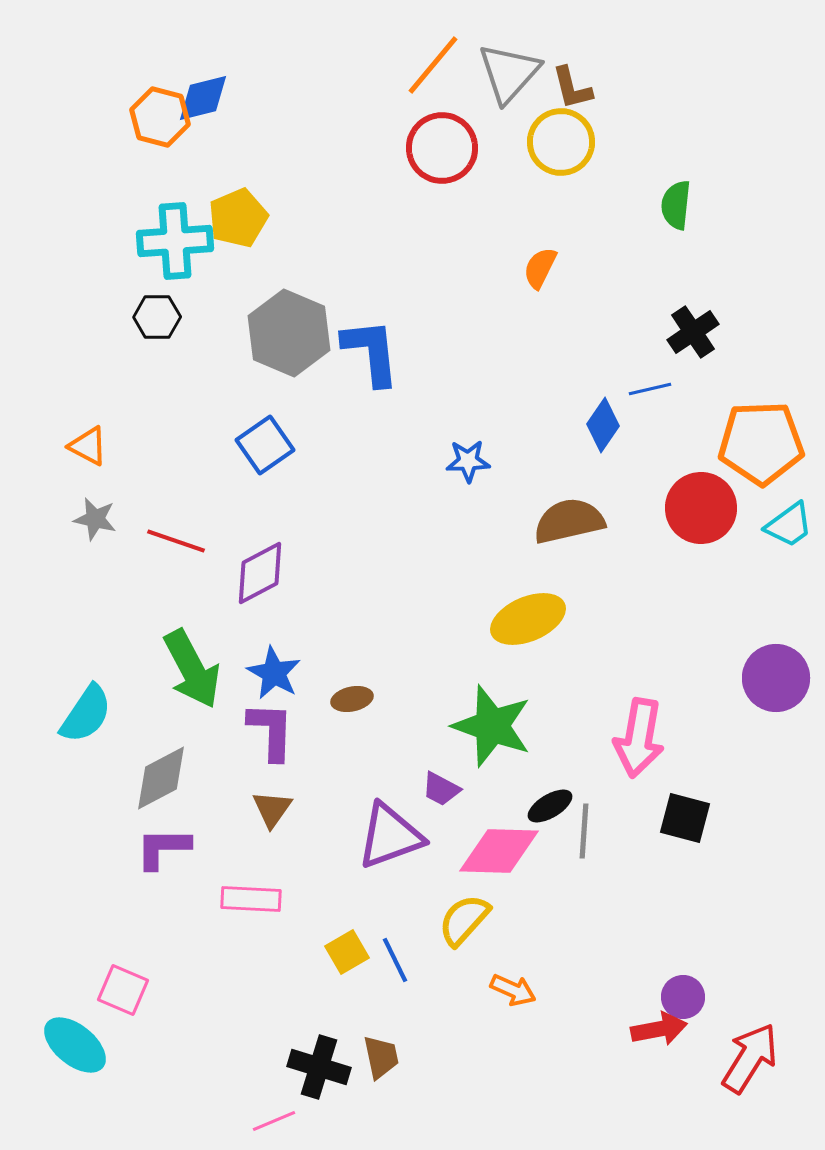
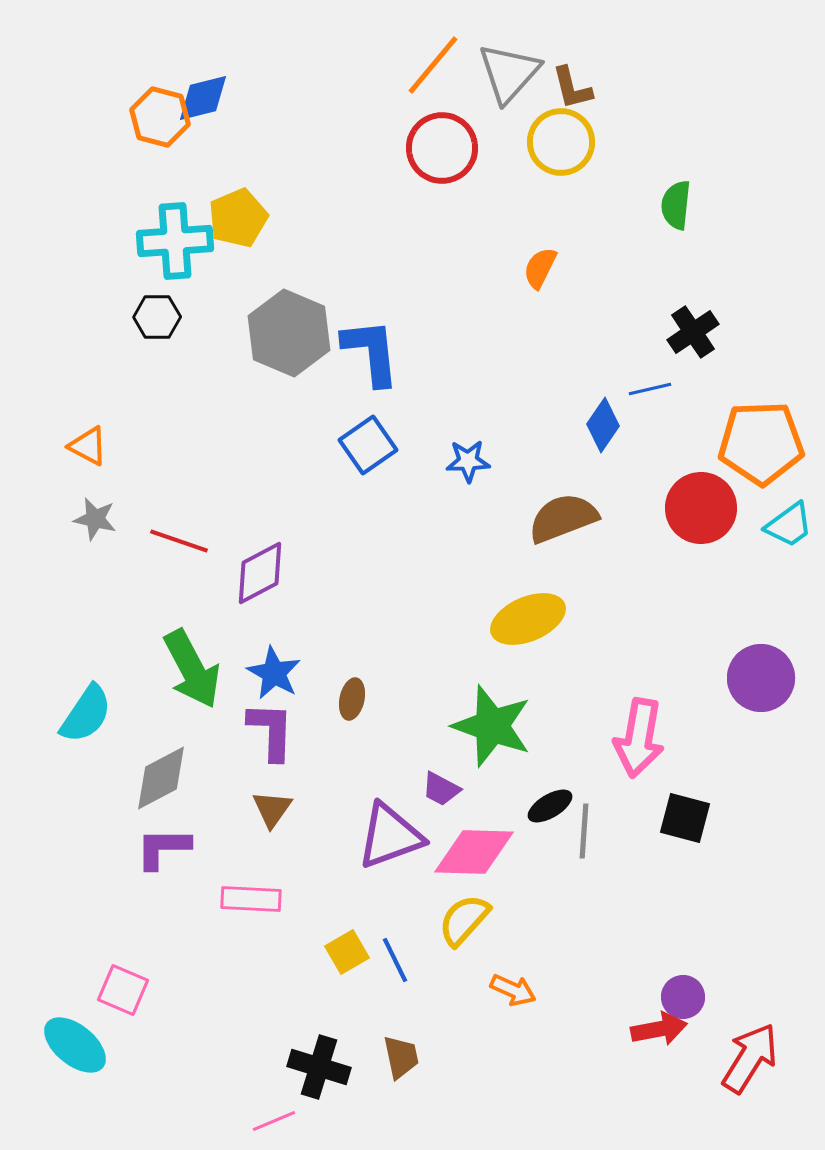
blue square at (265, 445): moved 103 px right
brown semicircle at (569, 521): moved 6 px left, 3 px up; rotated 8 degrees counterclockwise
red line at (176, 541): moved 3 px right
purple circle at (776, 678): moved 15 px left
brown ellipse at (352, 699): rotated 66 degrees counterclockwise
pink diamond at (499, 851): moved 25 px left, 1 px down
brown trapezoid at (381, 1057): moved 20 px right
